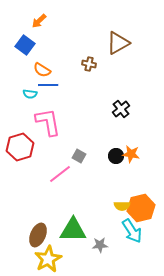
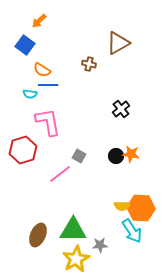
red hexagon: moved 3 px right, 3 px down
orange hexagon: rotated 16 degrees clockwise
yellow star: moved 28 px right
